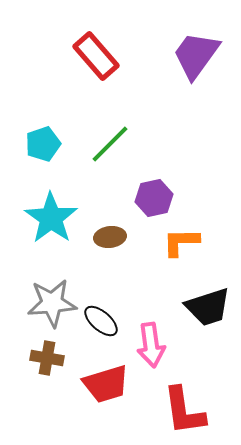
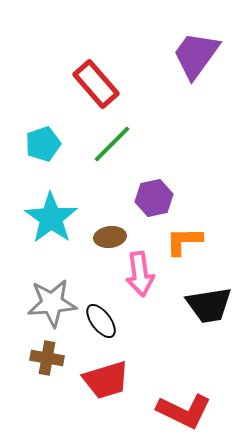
red rectangle: moved 28 px down
green line: moved 2 px right
orange L-shape: moved 3 px right, 1 px up
black trapezoid: moved 1 px right, 2 px up; rotated 9 degrees clockwise
black ellipse: rotated 12 degrees clockwise
pink arrow: moved 11 px left, 71 px up
red trapezoid: moved 4 px up
red L-shape: rotated 56 degrees counterclockwise
